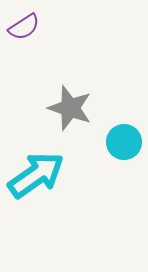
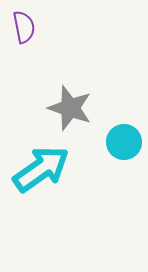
purple semicircle: rotated 68 degrees counterclockwise
cyan arrow: moved 5 px right, 6 px up
